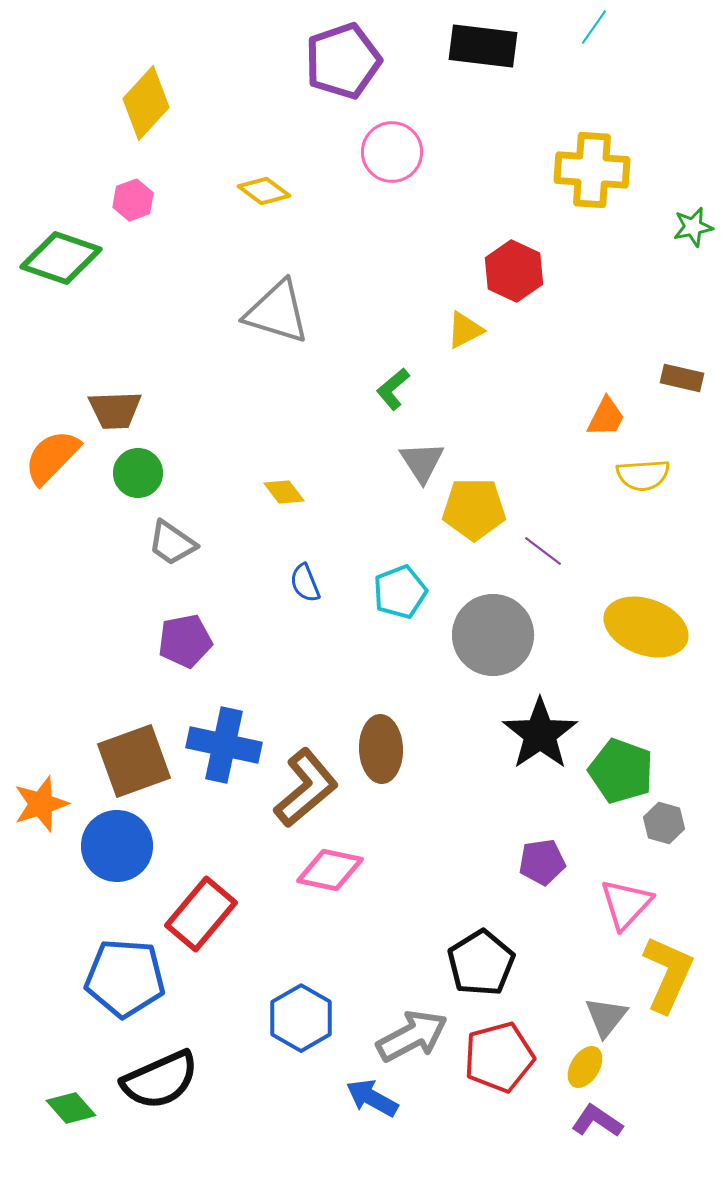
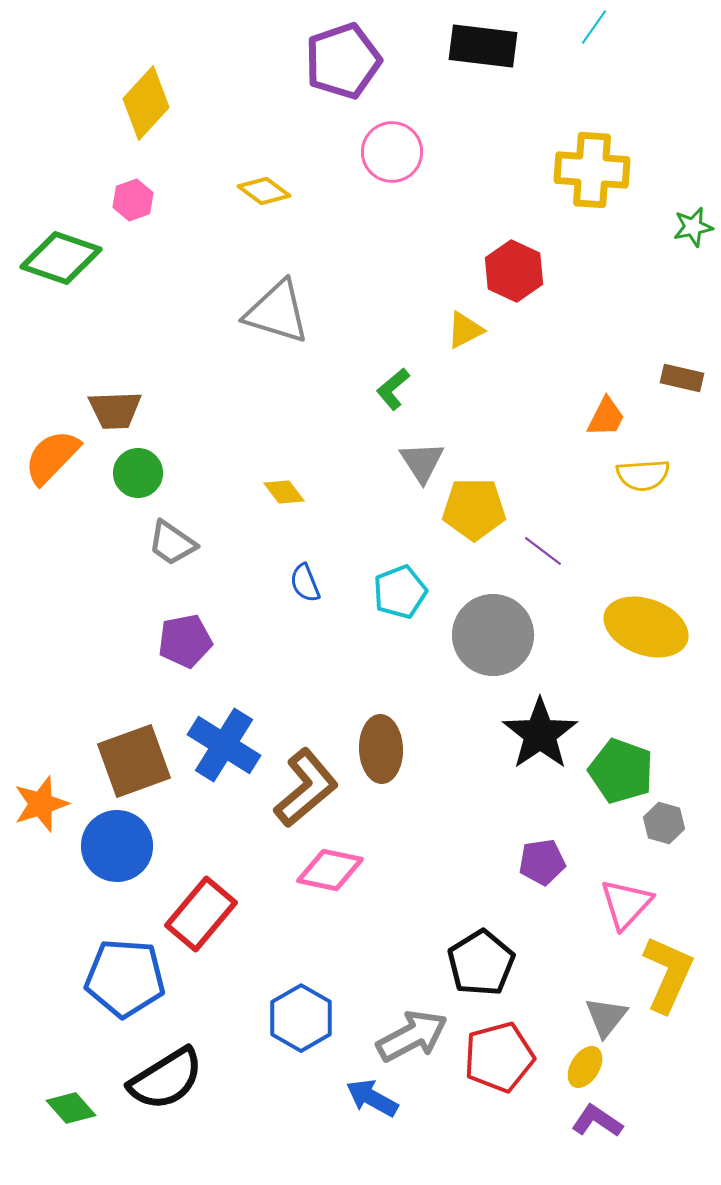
blue cross at (224, 745): rotated 20 degrees clockwise
black semicircle at (160, 1080): moved 6 px right, 1 px up; rotated 8 degrees counterclockwise
